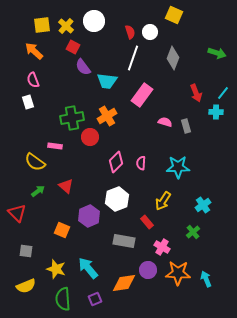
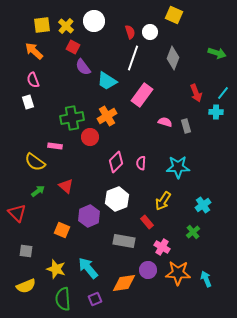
cyan trapezoid at (107, 81): rotated 25 degrees clockwise
